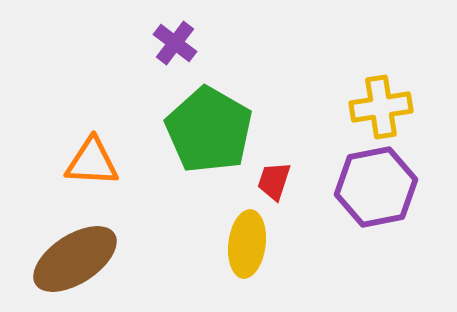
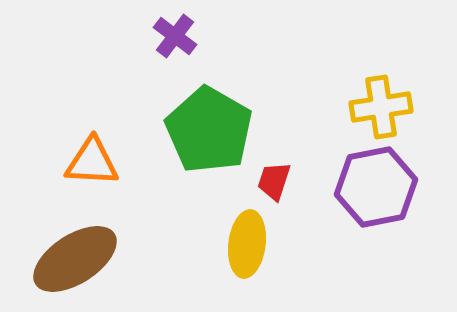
purple cross: moved 7 px up
